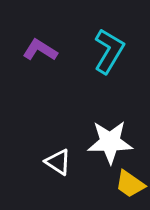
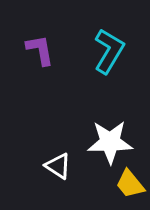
purple L-shape: rotated 48 degrees clockwise
white triangle: moved 4 px down
yellow trapezoid: rotated 16 degrees clockwise
